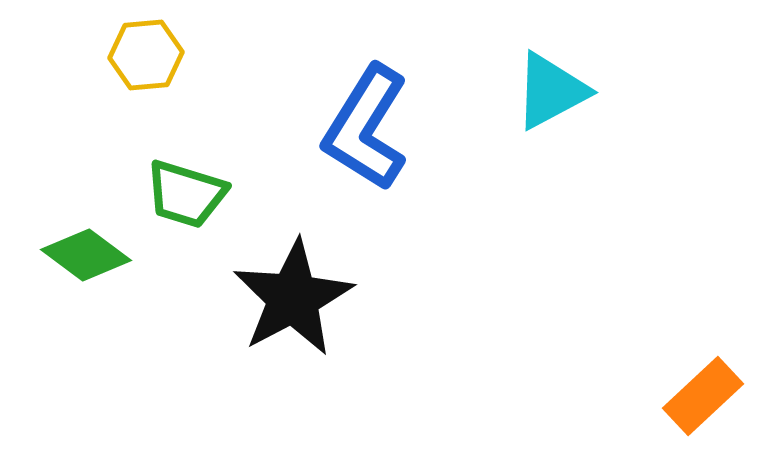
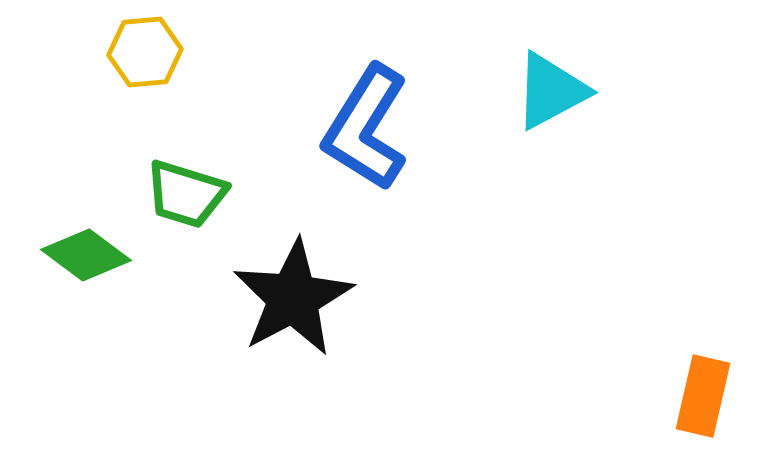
yellow hexagon: moved 1 px left, 3 px up
orange rectangle: rotated 34 degrees counterclockwise
